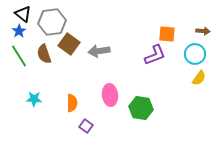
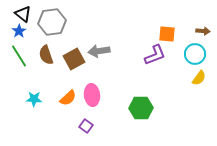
brown square: moved 5 px right, 15 px down; rotated 25 degrees clockwise
brown semicircle: moved 2 px right, 1 px down
pink ellipse: moved 18 px left
orange semicircle: moved 4 px left, 5 px up; rotated 48 degrees clockwise
green hexagon: rotated 10 degrees counterclockwise
